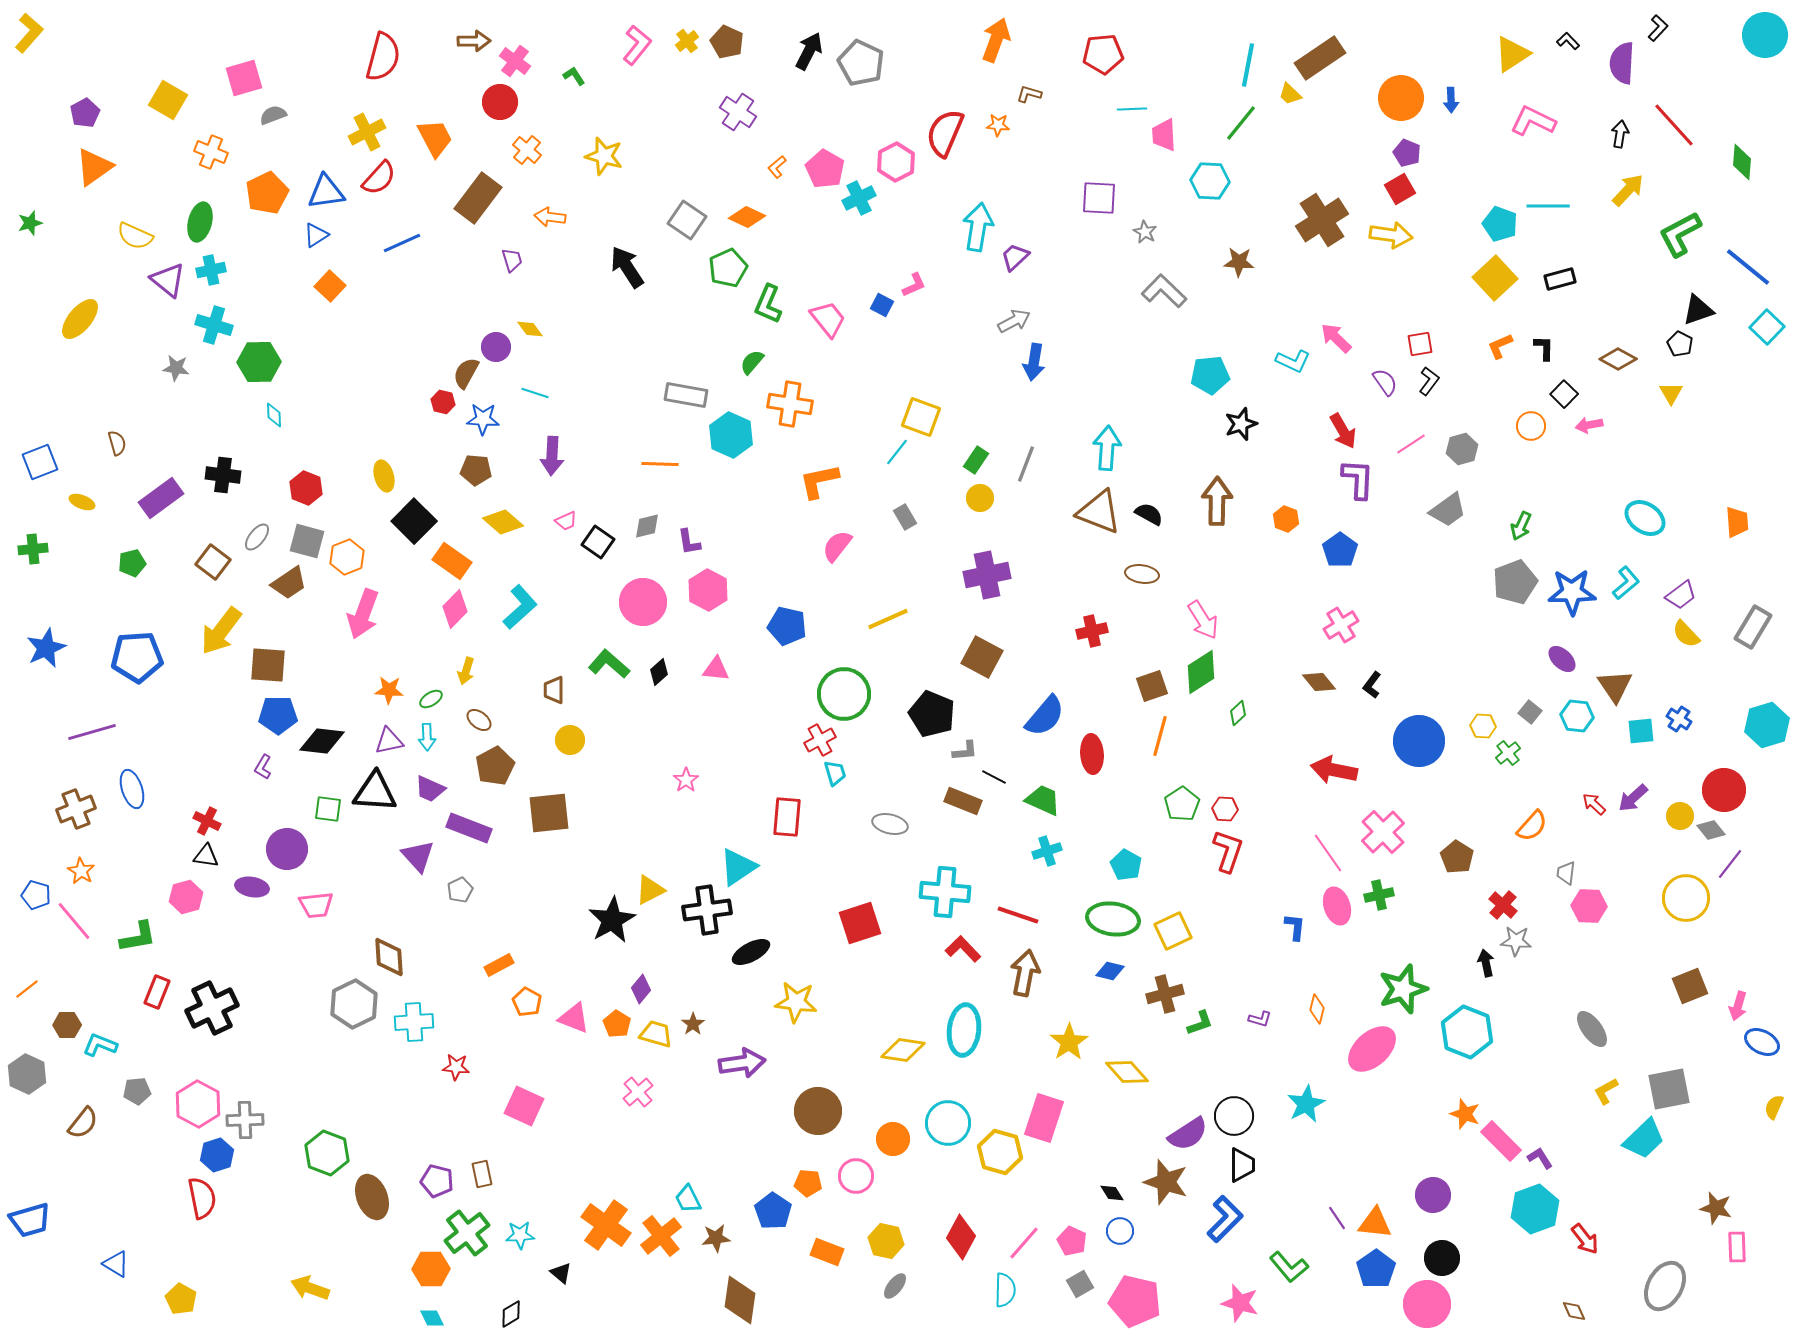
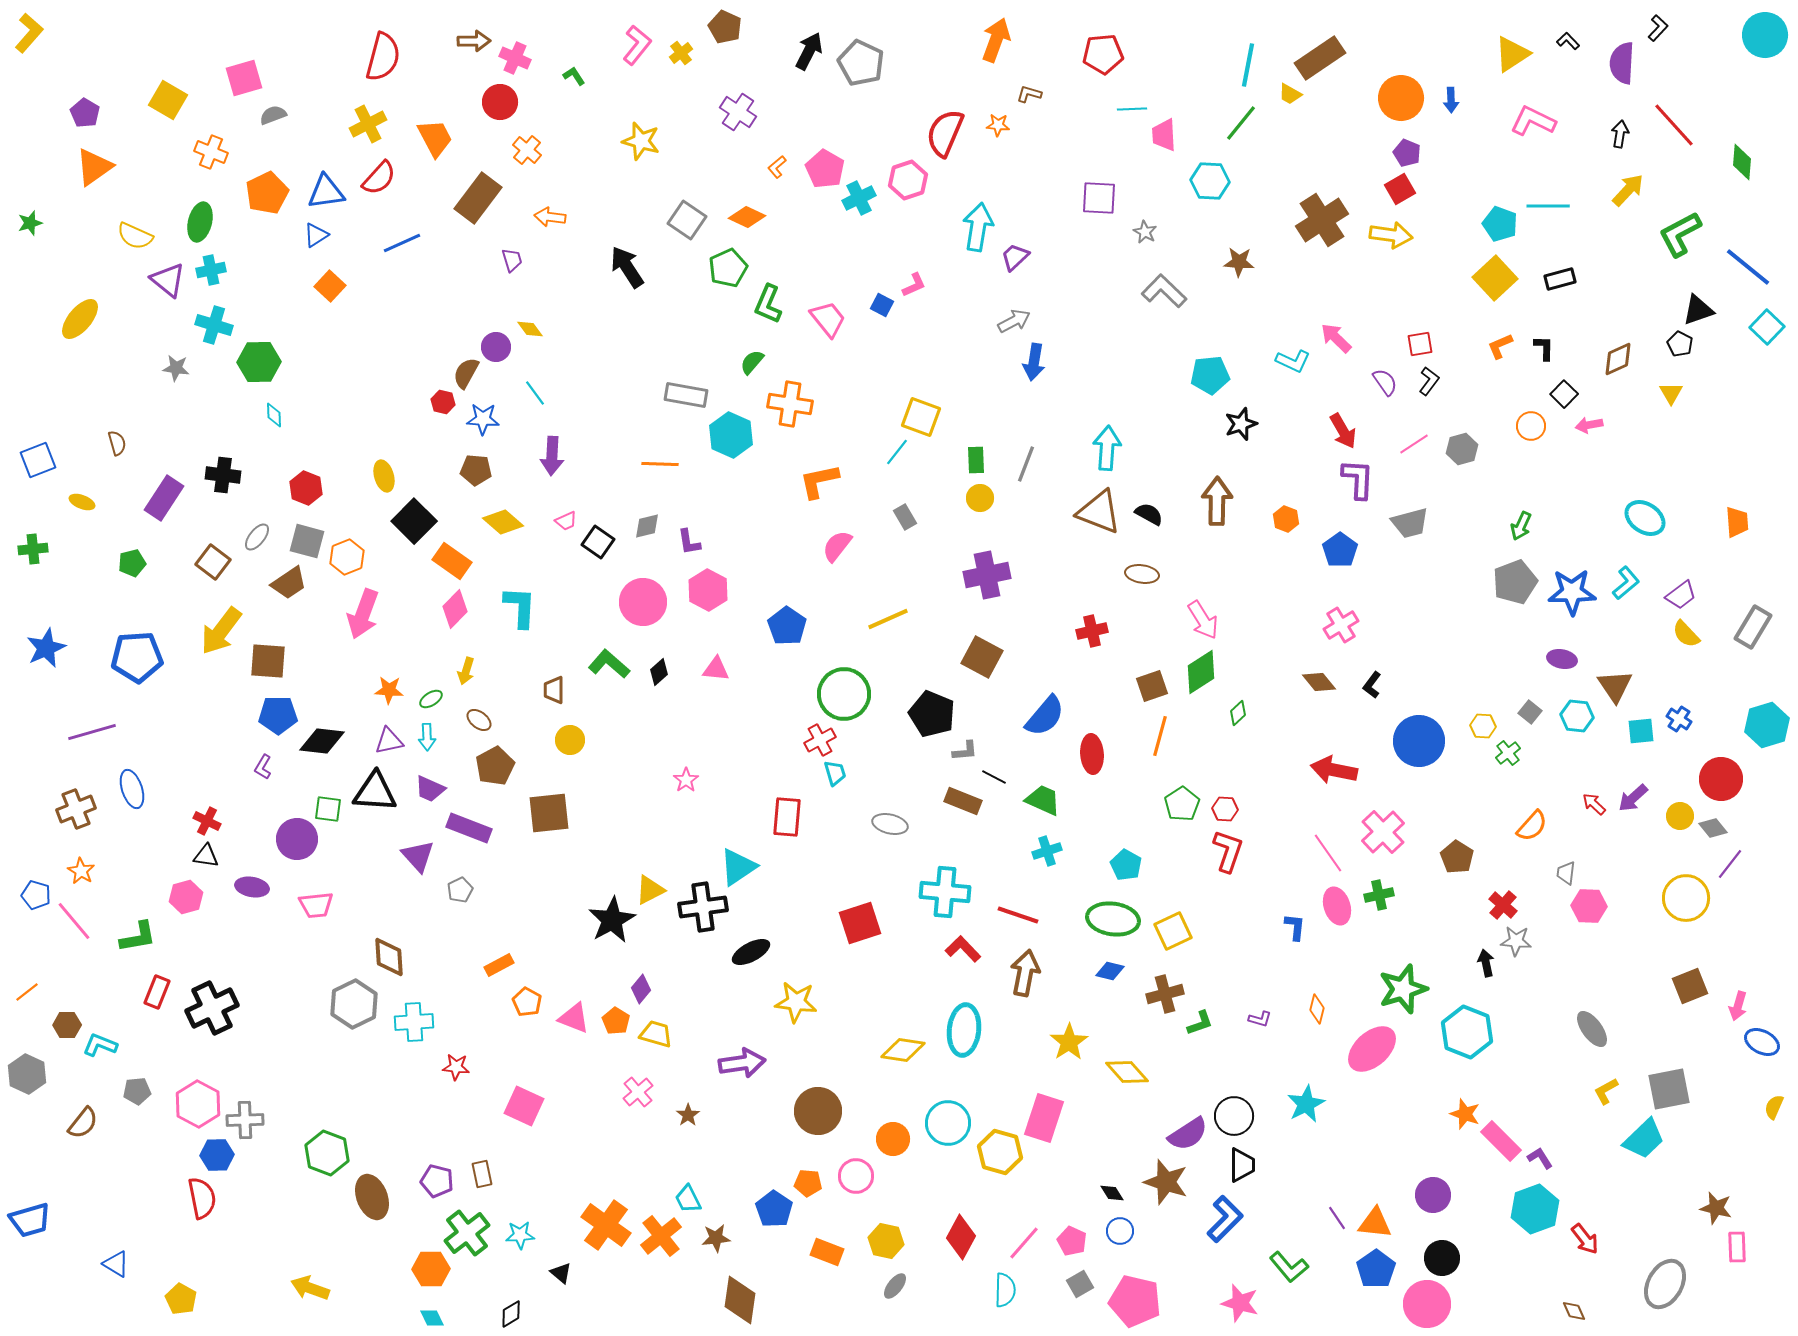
yellow cross at (687, 41): moved 6 px left, 12 px down
brown pentagon at (727, 42): moved 2 px left, 15 px up
pink cross at (515, 61): moved 3 px up; rotated 12 degrees counterclockwise
yellow trapezoid at (1290, 94): rotated 15 degrees counterclockwise
purple pentagon at (85, 113): rotated 12 degrees counterclockwise
yellow cross at (367, 132): moved 1 px right, 8 px up
yellow star at (604, 156): moved 37 px right, 15 px up
pink hexagon at (896, 162): moved 12 px right, 18 px down; rotated 9 degrees clockwise
brown diamond at (1618, 359): rotated 54 degrees counterclockwise
cyan line at (535, 393): rotated 36 degrees clockwise
pink line at (1411, 444): moved 3 px right
green rectangle at (976, 460): rotated 36 degrees counterclockwise
blue square at (40, 462): moved 2 px left, 2 px up
purple rectangle at (161, 498): moved 3 px right; rotated 21 degrees counterclockwise
gray trapezoid at (1448, 510): moved 38 px left, 13 px down; rotated 21 degrees clockwise
cyan L-shape at (520, 607): rotated 45 degrees counterclockwise
blue pentagon at (787, 626): rotated 21 degrees clockwise
purple ellipse at (1562, 659): rotated 32 degrees counterclockwise
brown square at (268, 665): moved 4 px up
red circle at (1724, 790): moved 3 px left, 11 px up
gray diamond at (1711, 830): moved 2 px right, 2 px up
purple circle at (287, 849): moved 10 px right, 10 px up
black cross at (707, 910): moved 4 px left, 3 px up
orange line at (27, 989): moved 3 px down
orange pentagon at (617, 1024): moved 1 px left, 3 px up
brown star at (693, 1024): moved 5 px left, 91 px down
blue hexagon at (217, 1155): rotated 16 degrees clockwise
blue pentagon at (773, 1211): moved 1 px right, 2 px up
gray ellipse at (1665, 1286): moved 2 px up
